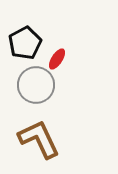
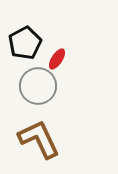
gray circle: moved 2 px right, 1 px down
